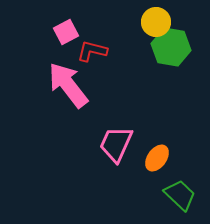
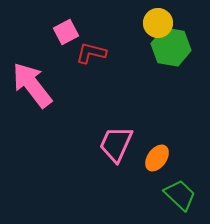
yellow circle: moved 2 px right, 1 px down
red L-shape: moved 1 px left, 2 px down
pink arrow: moved 36 px left
